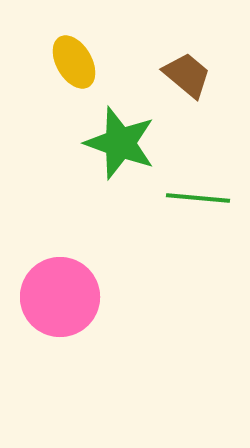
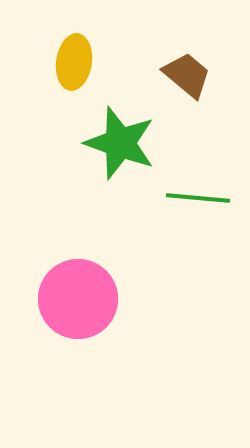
yellow ellipse: rotated 38 degrees clockwise
pink circle: moved 18 px right, 2 px down
